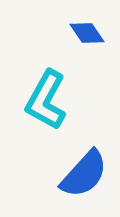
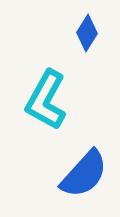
blue diamond: rotated 66 degrees clockwise
